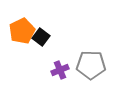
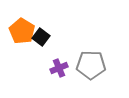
orange pentagon: rotated 15 degrees counterclockwise
purple cross: moved 1 px left, 2 px up
